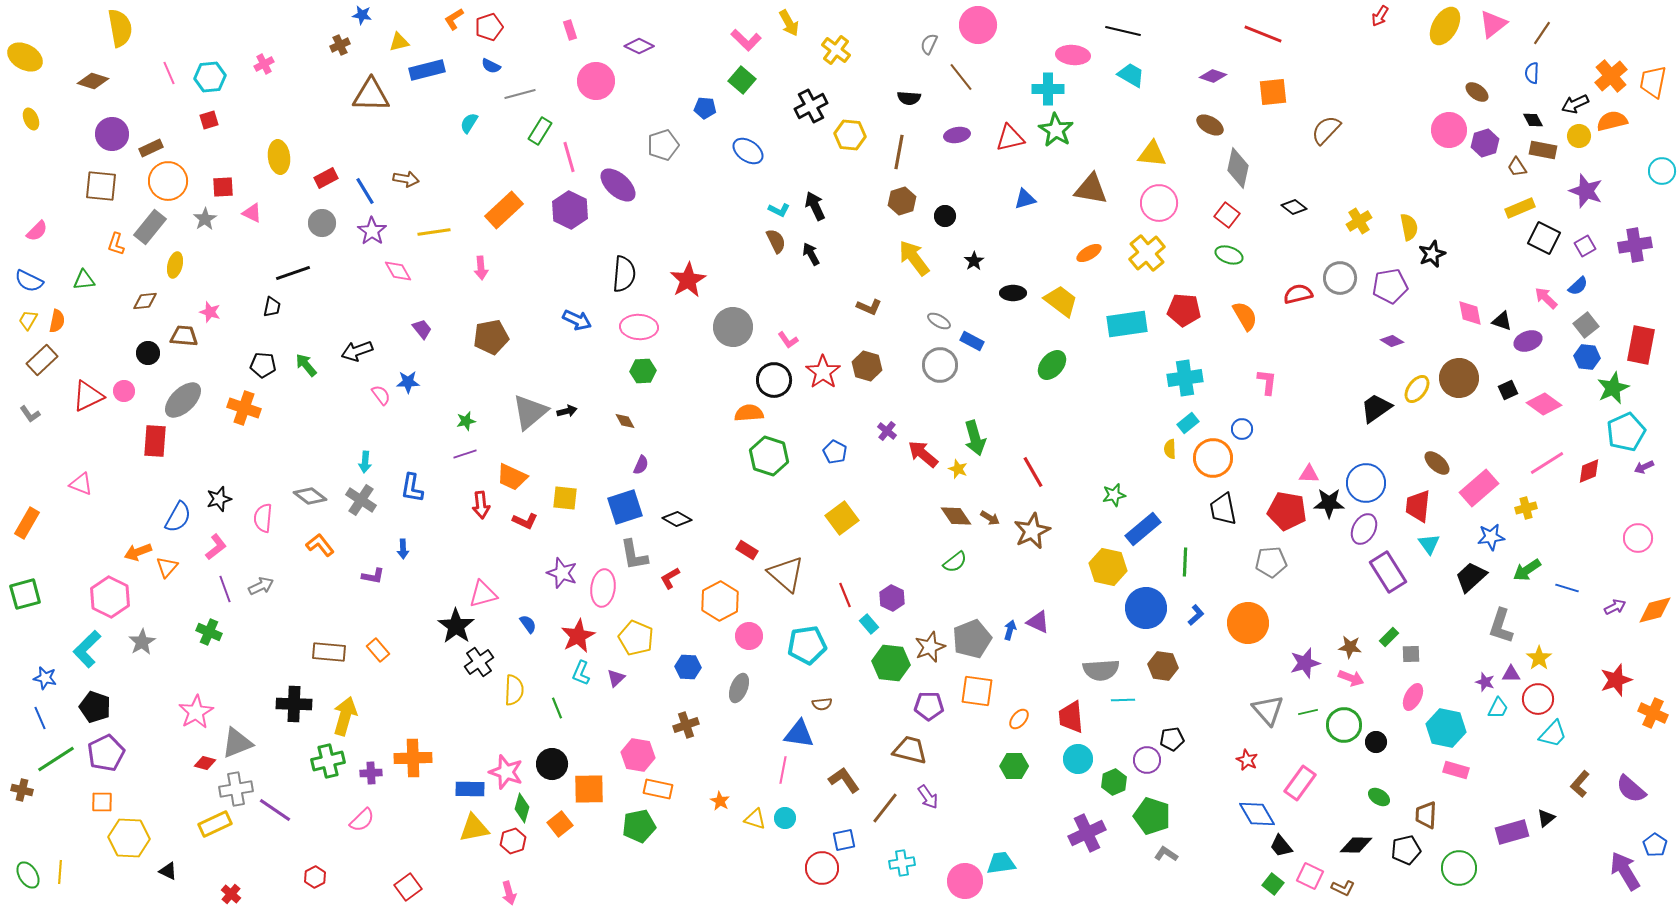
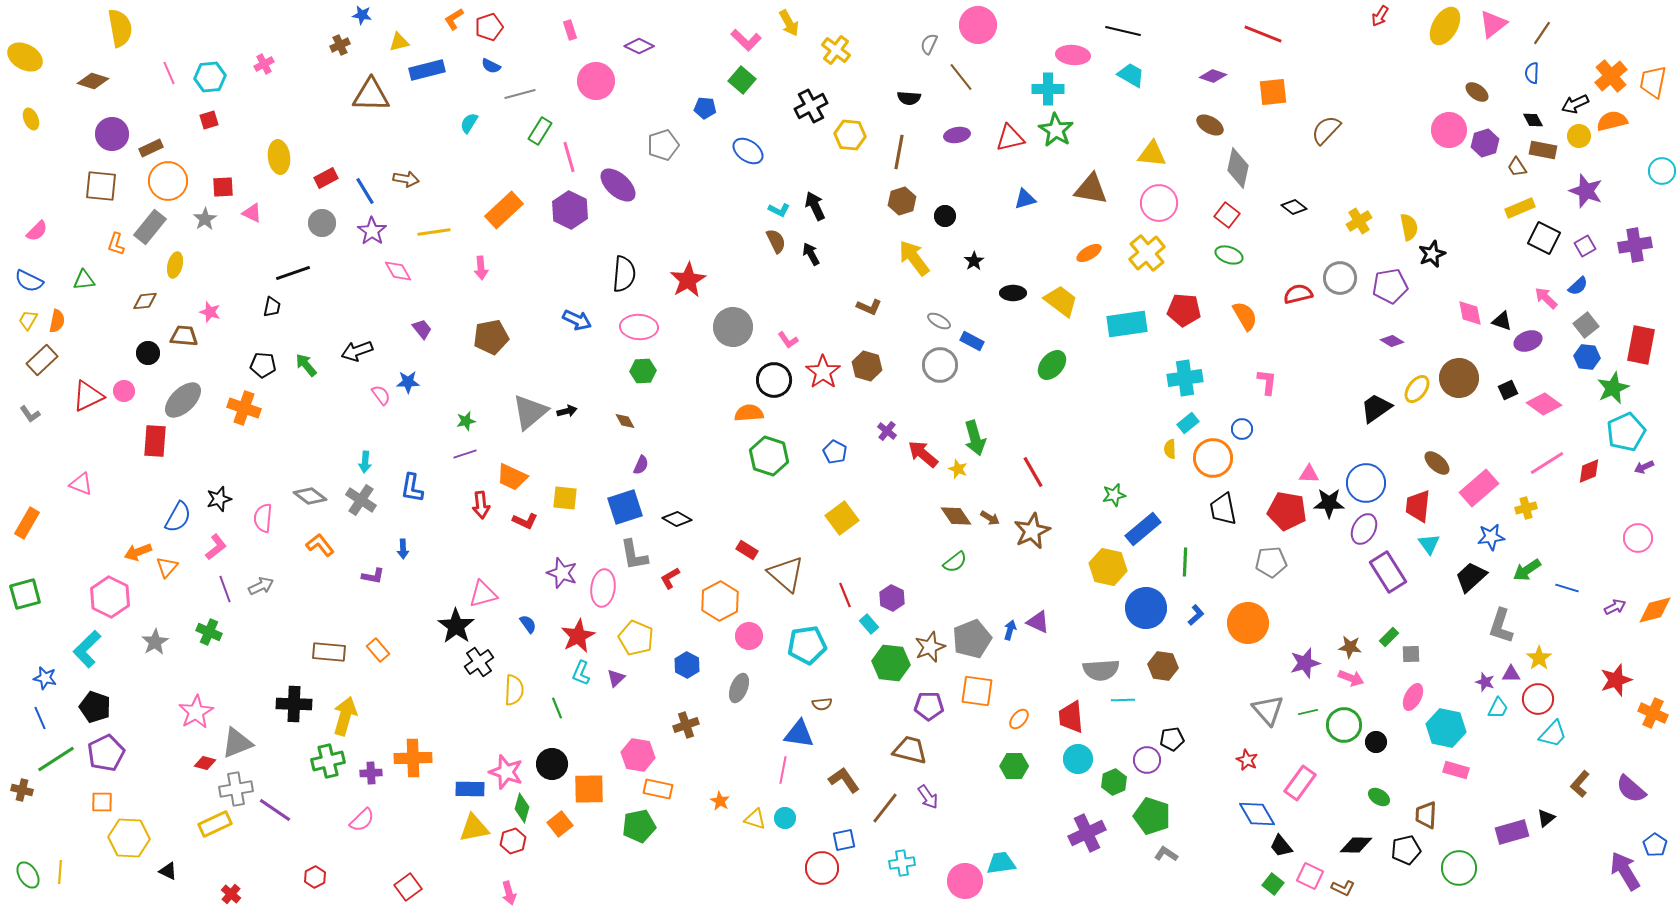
gray star at (142, 642): moved 13 px right
blue hexagon at (688, 667): moved 1 px left, 2 px up; rotated 25 degrees clockwise
